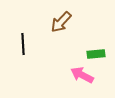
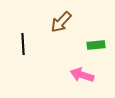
green rectangle: moved 9 px up
pink arrow: rotated 10 degrees counterclockwise
